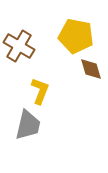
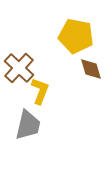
brown cross: moved 22 px down; rotated 12 degrees clockwise
